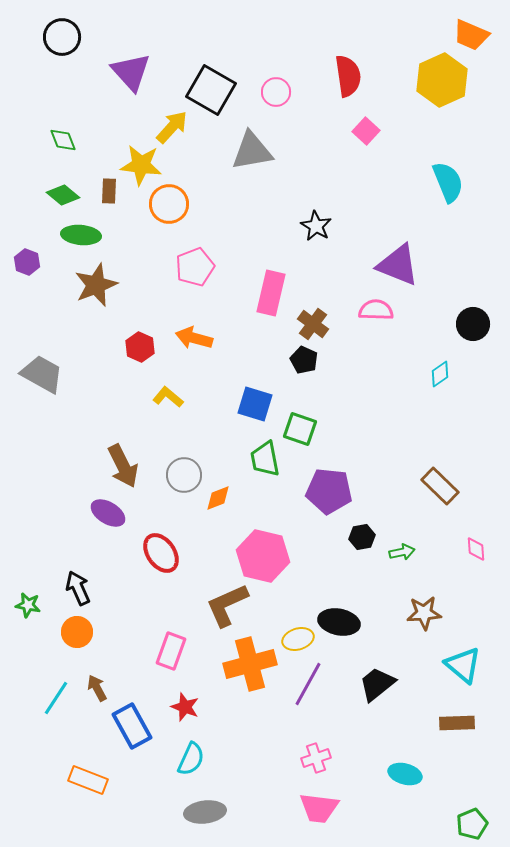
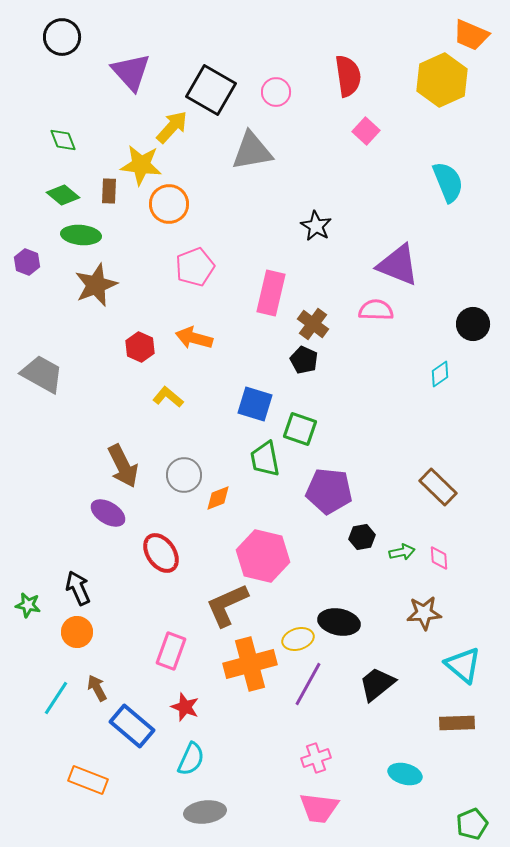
brown rectangle at (440, 486): moved 2 px left, 1 px down
pink diamond at (476, 549): moved 37 px left, 9 px down
blue rectangle at (132, 726): rotated 21 degrees counterclockwise
